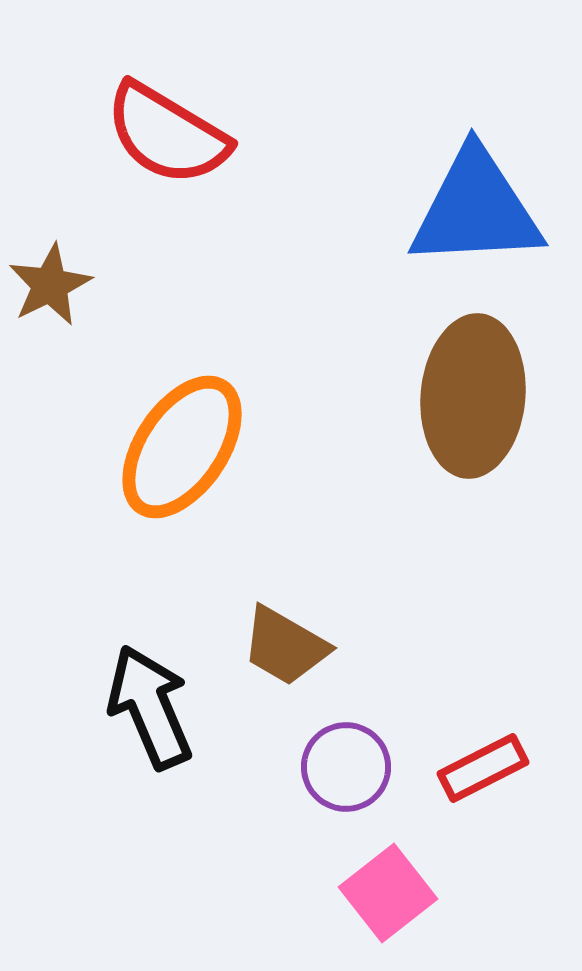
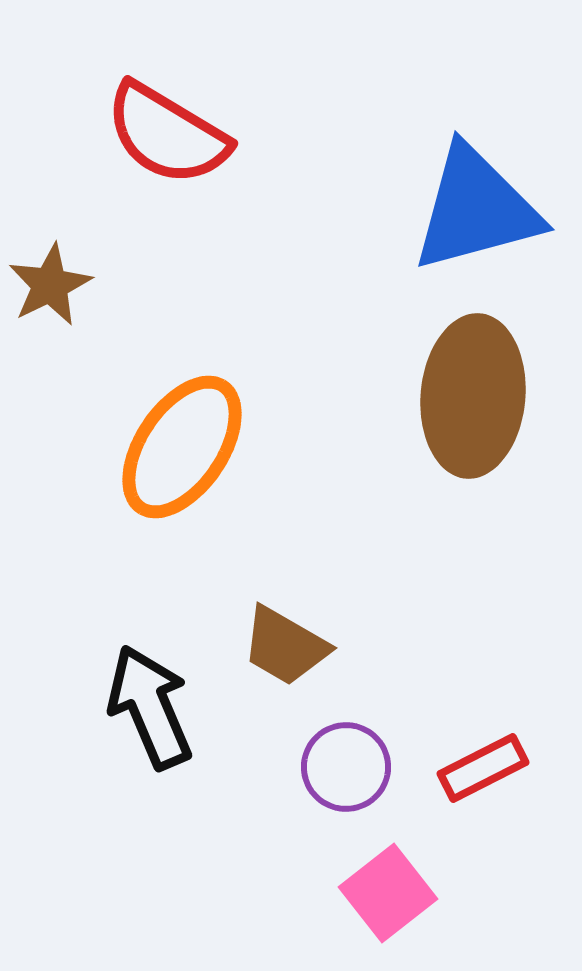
blue triangle: rotated 12 degrees counterclockwise
